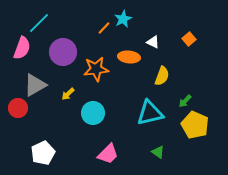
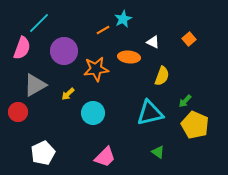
orange line: moved 1 px left, 2 px down; rotated 16 degrees clockwise
purple circle: moved 1 px right, 1 px up
red circle: moved 4 px down
pink trapezoid: moved 3 px left, 3 px down
